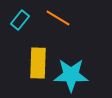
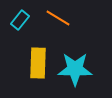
cyan star: moved 4 px right, 6 px up
